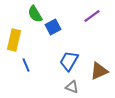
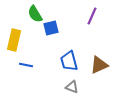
purple line: rotated 30 degrees counterclockwise
blue square: moved 2 px left, 1 px down; rotated 14 degrees clockwise
blue trapezoid: rotated 45 degrees counterclockwise
blue line: rotated 56 degrees counterclockwise
brown triangle: moved 6 px up
